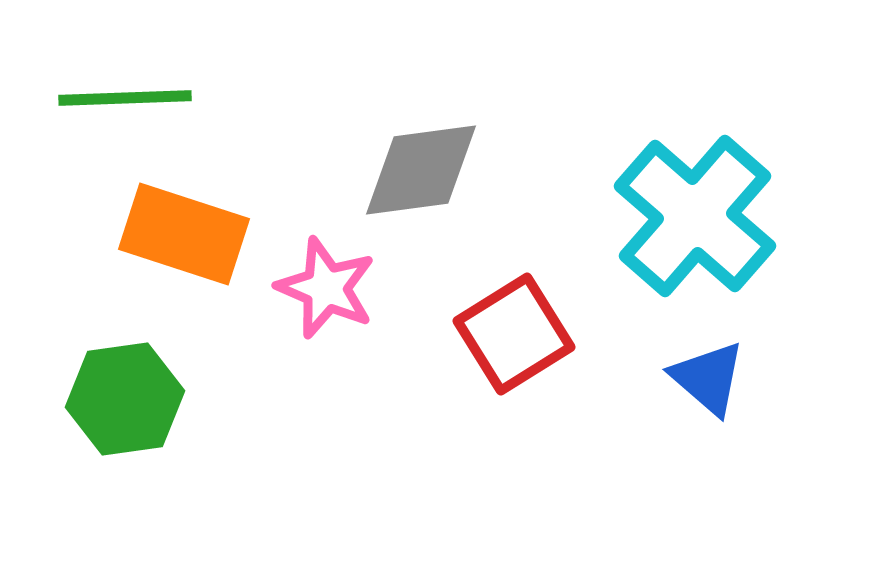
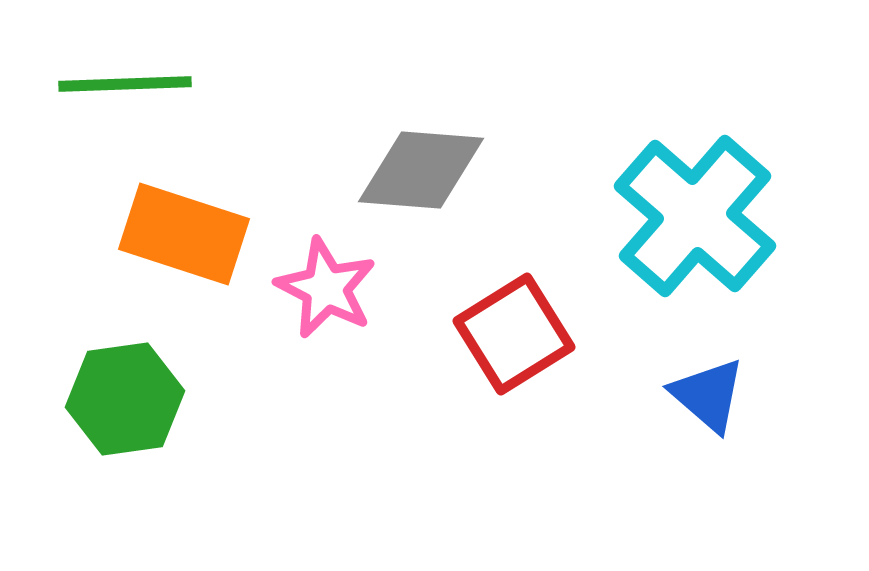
green line: moved 14 px up
gray diamond: rotated 12 degrees clockwise
pink star: rotated 4 degrees clockwise
blue triangle: moved 17 px down
